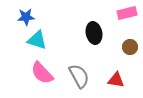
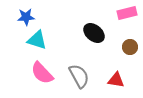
black ellipse: rotated 40 degrees counterclockwise
